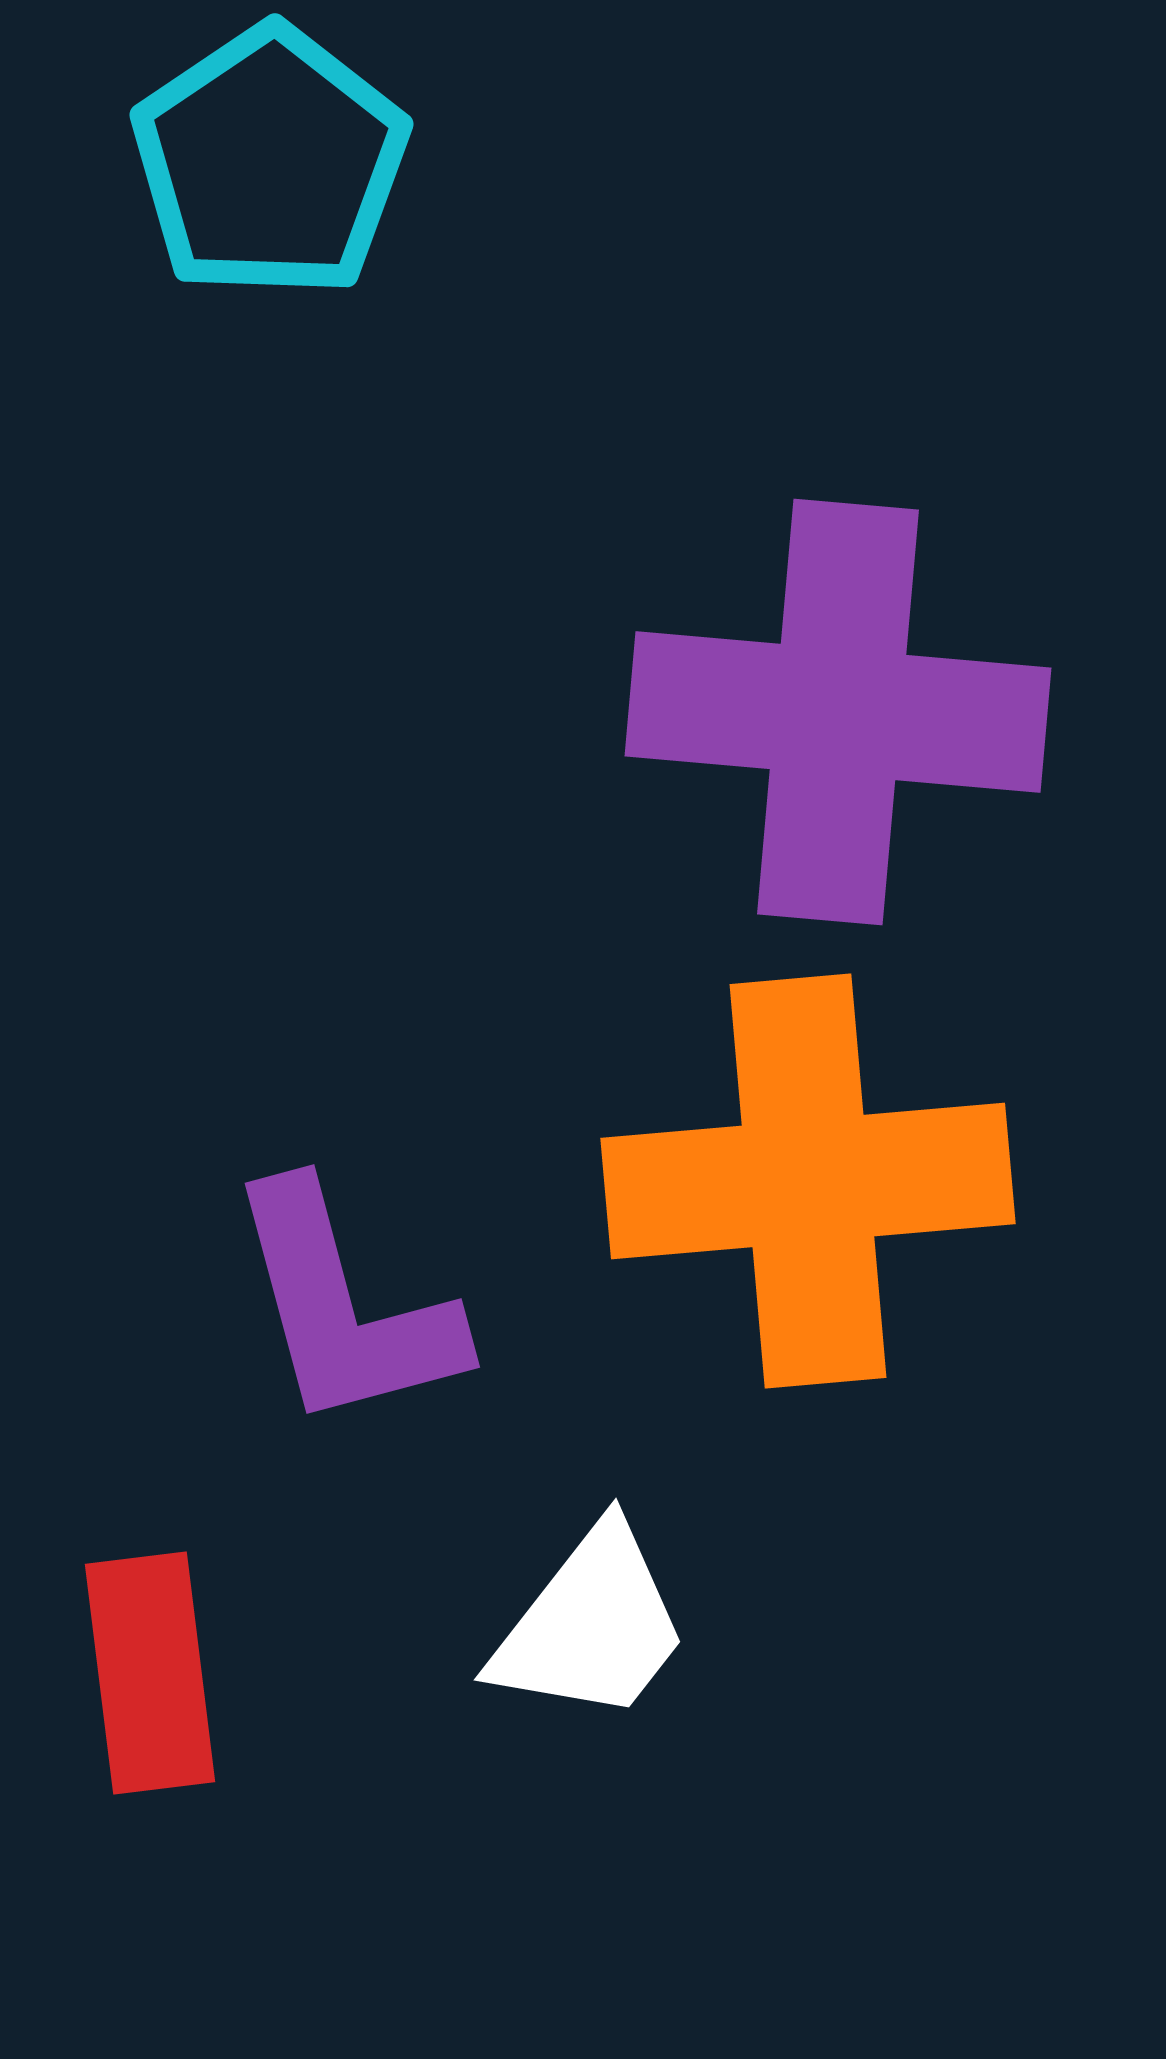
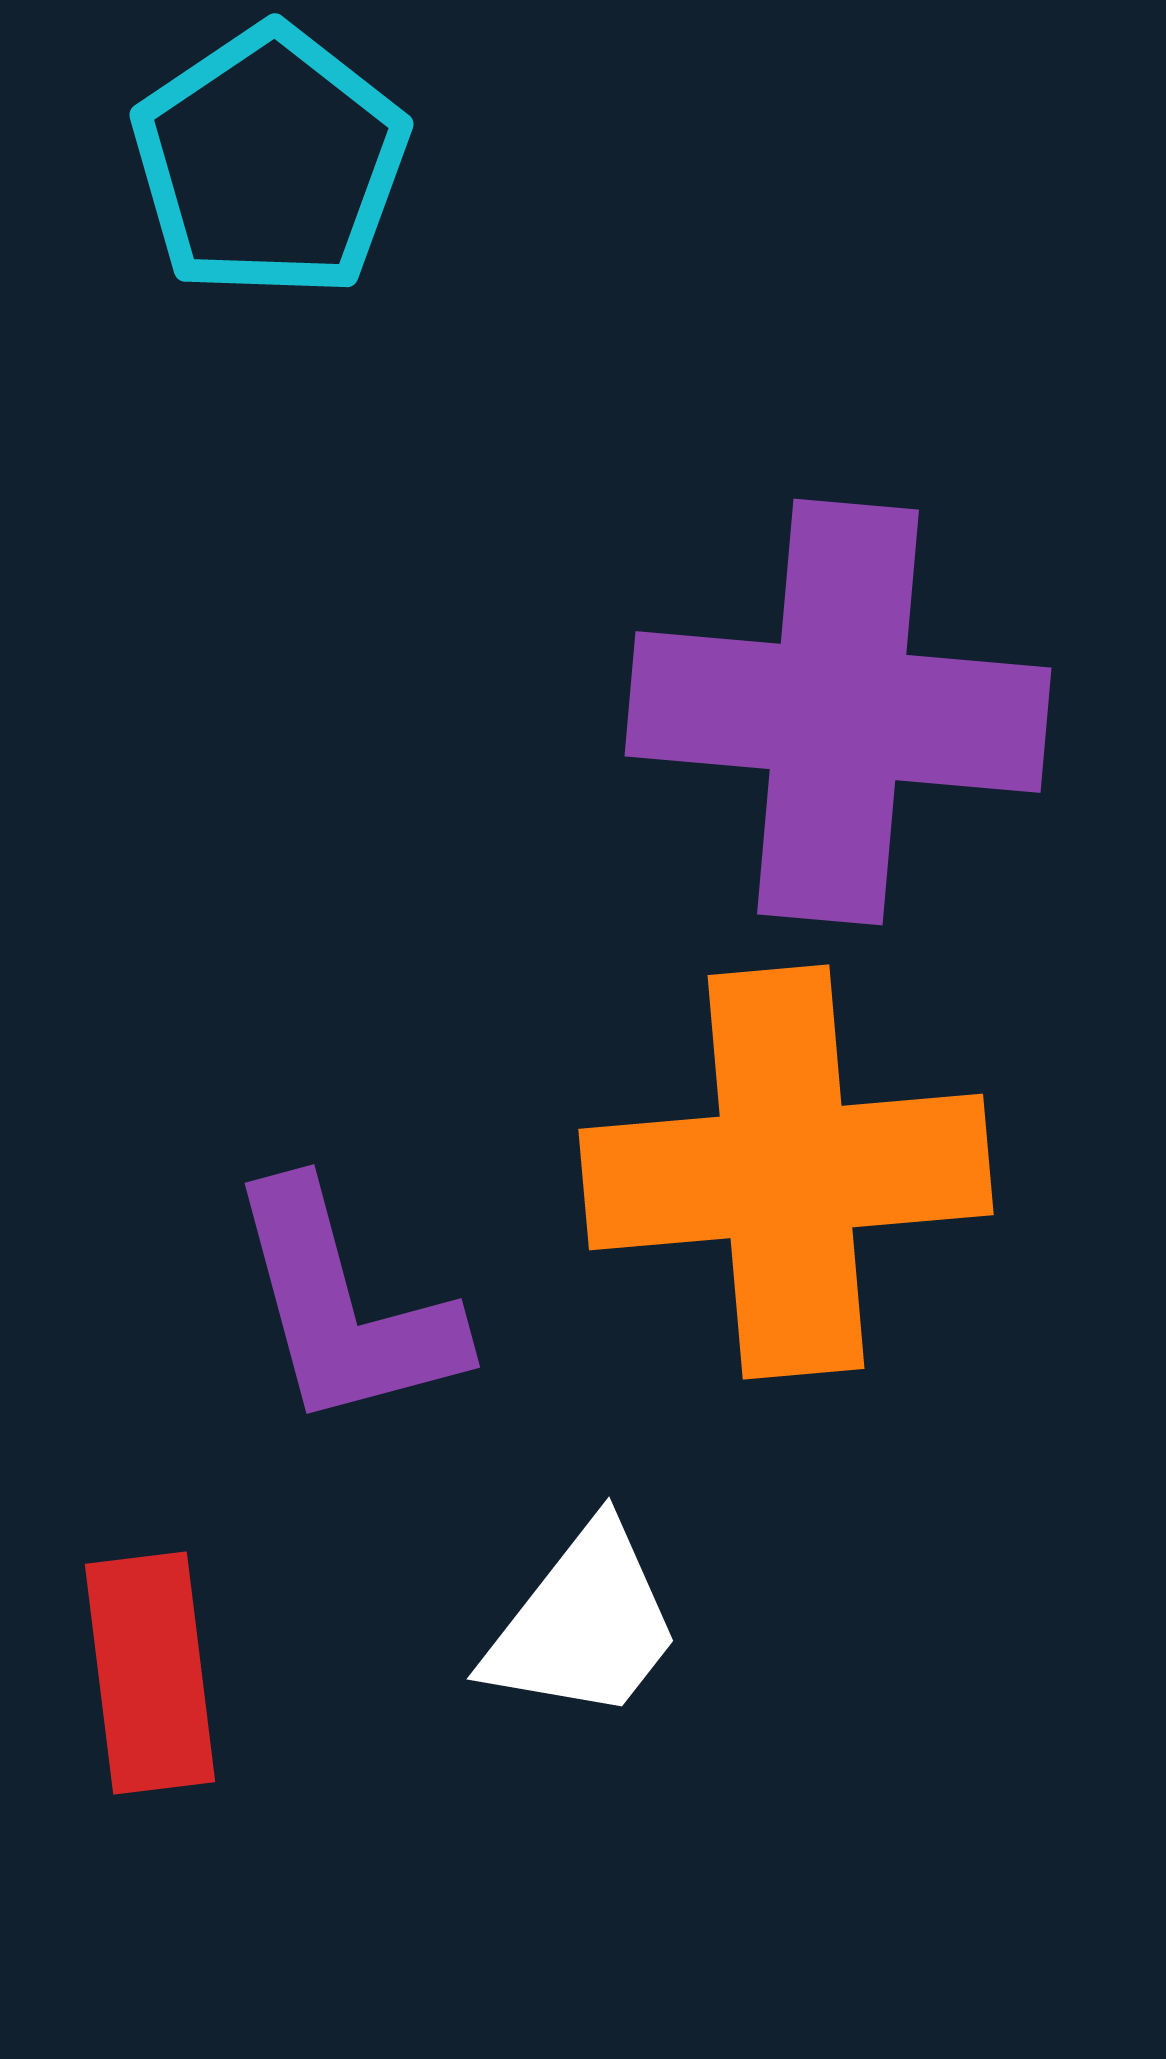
orange cross: moved 22 px left, 9 px up
white trapezoid: moved 7 px left, 1 px up
